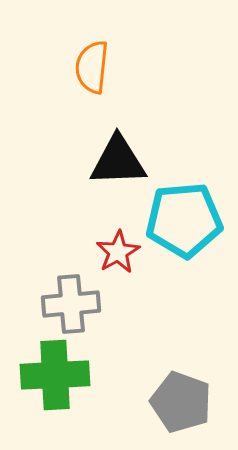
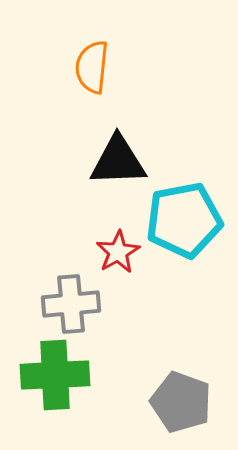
cyan pentagon: rotated 6 degrees counterclockwise
